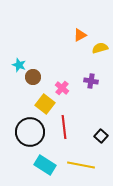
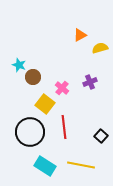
purple cross: moved 1 px left, 1 px down; rotated 32 degrees counterclockwise
cyan rectangle: moved 1 px down
